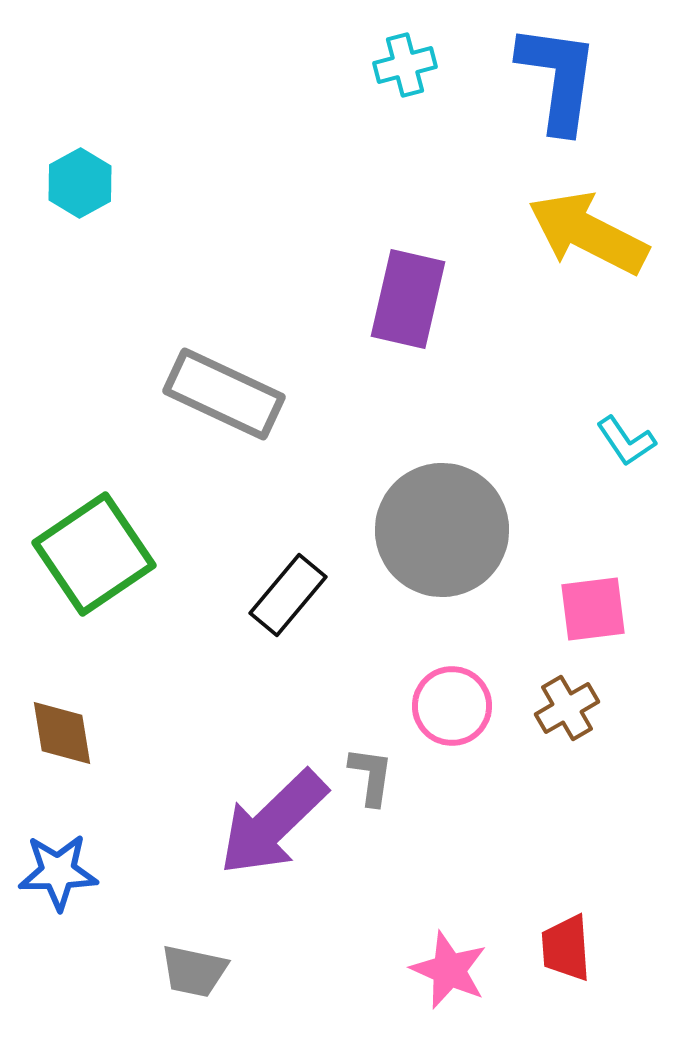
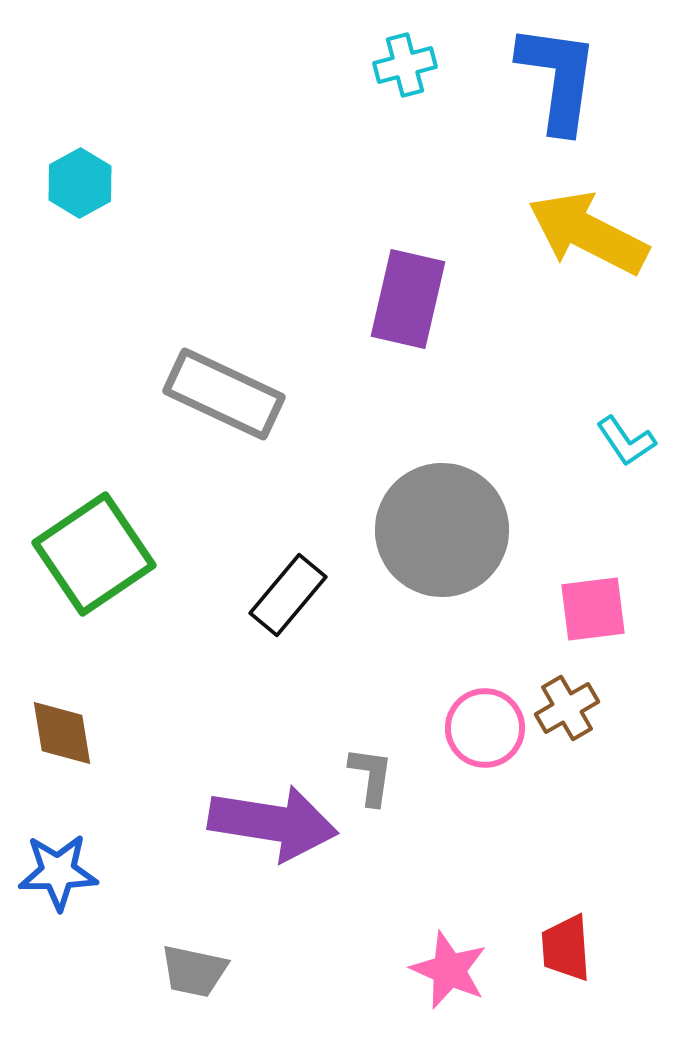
pink circle: moved 33 px right, 22 px down
purple arrow: rotated 127 degrees counterclockwise
